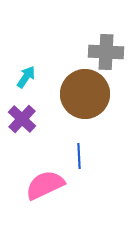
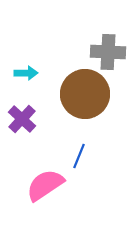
gray cross: moved 2 px right
cyan arrow: moved 4 px up; rotated 55 degrees clockwise
blue line: rotated 25 degrees clockwise
pink semicircle: rotated 9 degrees counterclockwise
